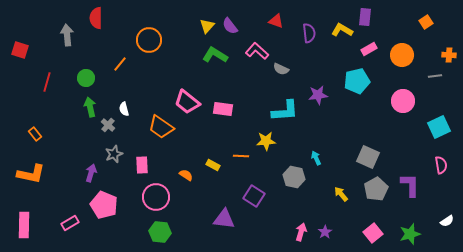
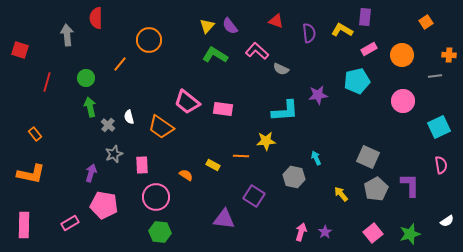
white semicircle at (124, 109): moved 5 px right, 8 px down
pink pentagon at (104, 205): rotated 12 degrees counterclockwise
